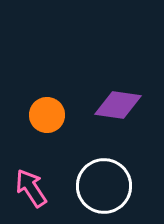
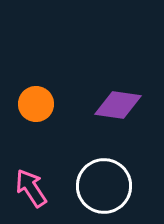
orange circle: moved 11 px left, 11 px up
